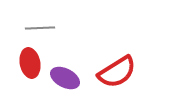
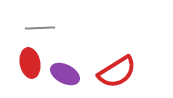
purple ellipse: moved 4 px up
